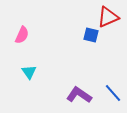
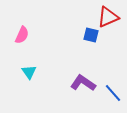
purple L-shape: moved 4 px right, 12 px up
